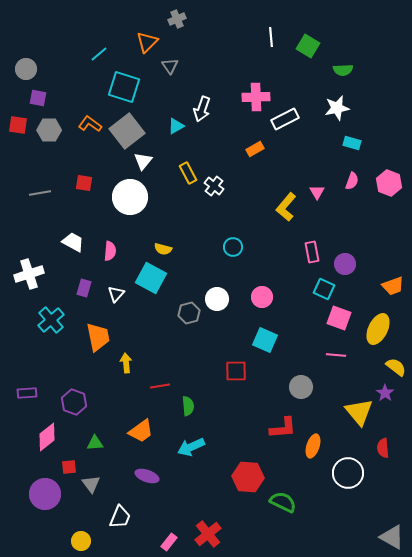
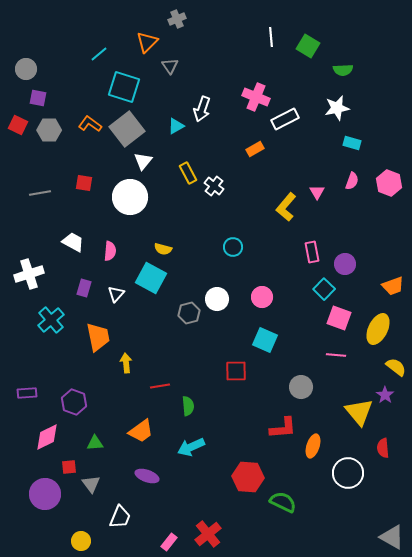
pink cross at (256, 97): rotated 24 degrees clockwise
red square at (18, 125): rotated 18 degrees clockwise
gray square at (127, 131): moved 2 px up
cyan square at (324, 289): rotated 20 degrees clockwise
purple star at (385, 393): moved 2 px down
pink diamond at (47, 437): rotated 12 degrees clockwise
